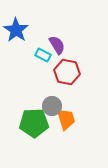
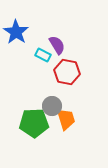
blue star: moved 2 px down
